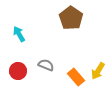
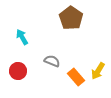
cyan arrow: moved 3 px right, 3 px down
gray semicircle: moved 6 px right, 4 px up
